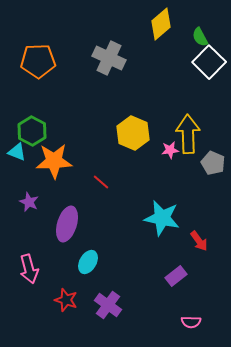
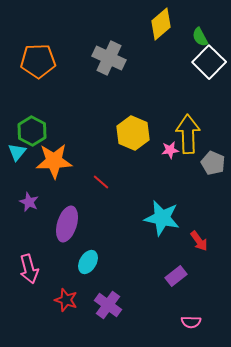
cyan triangle: rotated 48 degrees clockwise
